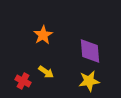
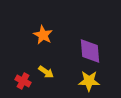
orange star: rotated 12 degrees counterclockwise
yellow star: rotated 10 degrees clockwise
